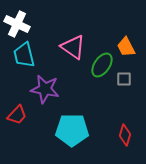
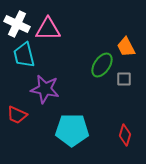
pink triangle: moved 25 px left, 18 px up; rotated 36 degrees counterclockwise
red trapezoid: rotated 70 degrees clockwise
